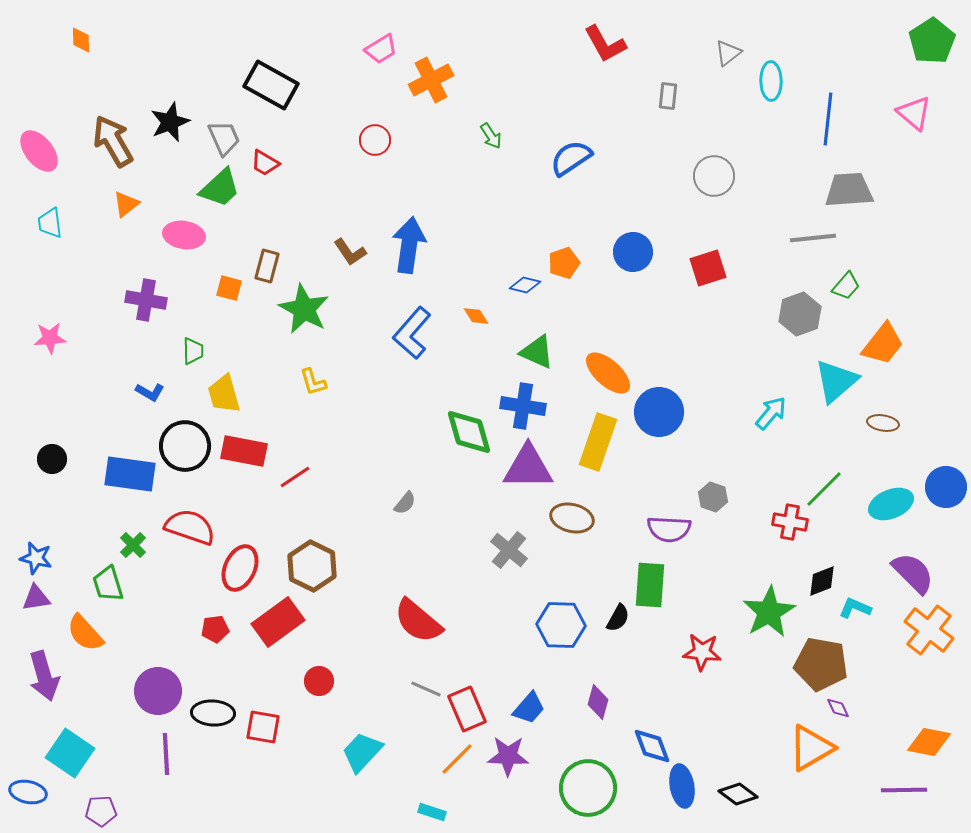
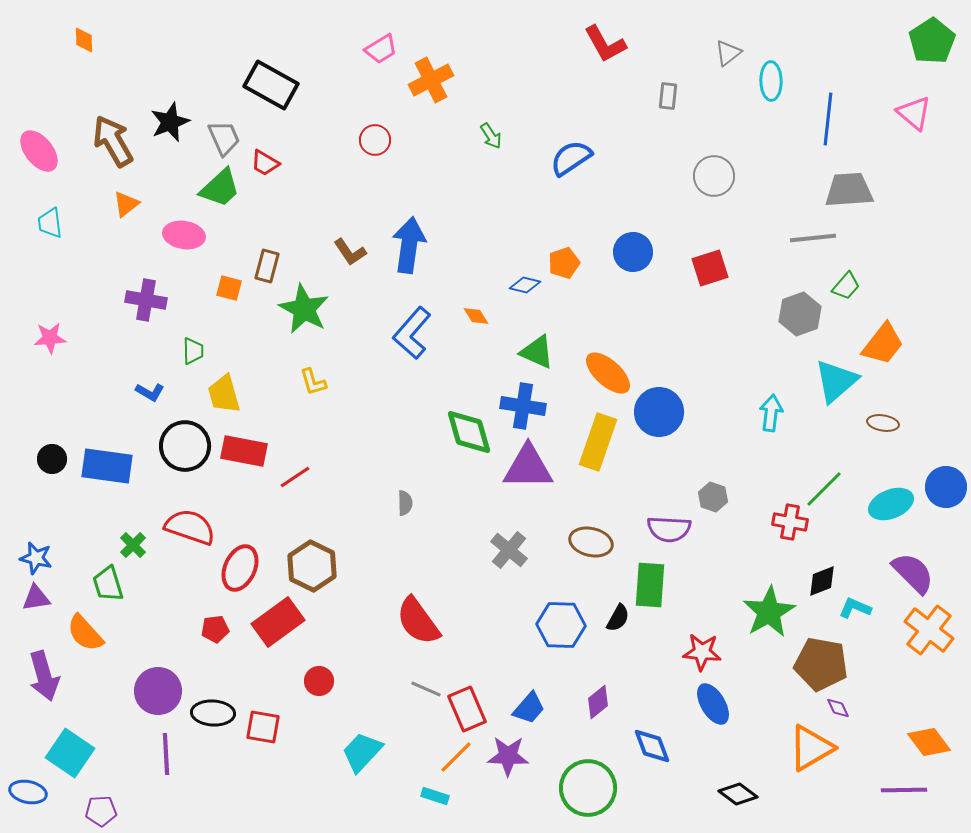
orange diamond at (81, 40): moved 3 px right
red square at (708, 268): moved 2 px right
cyan arrow at (771, 413): rotated 33 degrees counterclockwise
blue rectangle at (130, 474): moved 23 px left, 8 px up
gray semicircle at (405, 503): rotated 40 degrees counterclockwise
brown ellipse at (572, 518): moved 19 px right, 24 px down
red semicircle at (418, 621): rotated 14 degrees clockwise
purple diamond at (598, 702): rotated 36 degrees clockwise
orange diamond at (929, 742): rotated 42 degrees clockwise
orange line at (457, 759): moved 1 px left, 2 px up
blue ellipse at (682, 786): moved 31 px right, 82 px up; rotated 21 degrees counterclockwise
cyan rectangle at (432, 812): moved 3 px right, 16 px up
